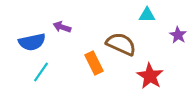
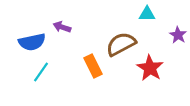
cyan triangle: moved 1 px up
brown semicircle: rotated 52 degrees counterclockwise
orange rectangle: moved 1 px left, 3 px down
red star: moved 8 px up
